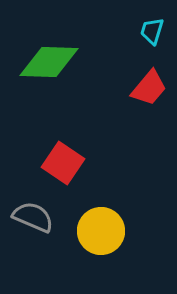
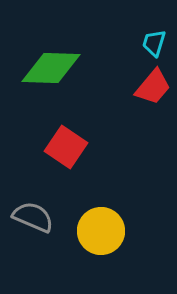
cyan trapezoid: moved 2 px right, 12 px down
green diamond: moved 2 px right, 6 px down
red trapezoid: moved 4 px right, 1 px up
red square: moved 3 px right, 16 px up
